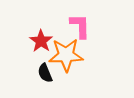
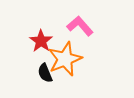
pink L-shape: rotated 40 degrees counterclockwise
orange star: moved 1 px left, 4 px down; rotated 20 degrees counterclockwise
